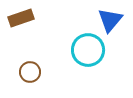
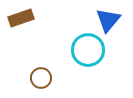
blue triangle: moved 2 px left
brown circle: moved 11 px right, 6 px down
